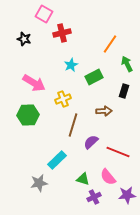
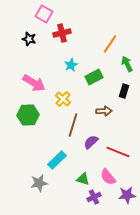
black star: moved 5 px right
yellow cross: rotated 28 degrees counterclockwise
